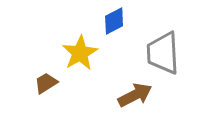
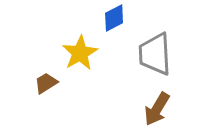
blue diamond: moved 3 px up
gray trapezoid: moved 8 px left, 1 px down
brown arrow: moved 22 px right, 14 px down; rotated 148 degrees clockwise
